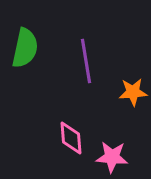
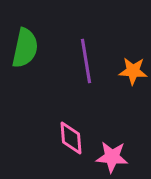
orange star: moved 21 px up; rotated 8 degrees clockwise
